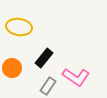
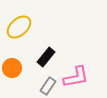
yellow ellipse: rotated 50 degrees counterclockwise
black rectangle: moved 2 px right, 1 px up
pink L-shape: rotated 44 degrees counterclockwise
